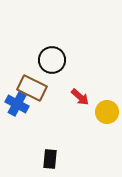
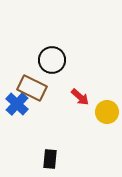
blue cross: rotated 15 degrees clockwise
